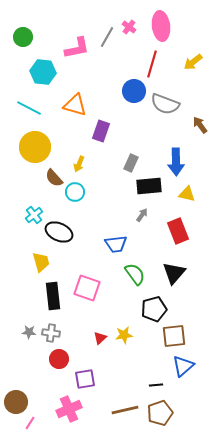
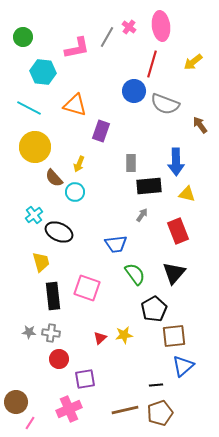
gray rectangle at (131, 163): rotated 24 degrees counterclockwise
black pentagon at (154, 309): rotated 15 degrees counterclockwise
